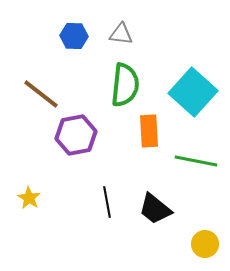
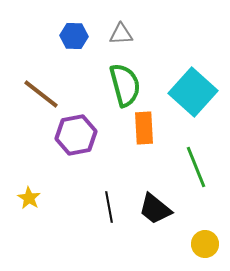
gray triangle: rotated 10 degrees counterclockwise
green semicircle: rotated 21 degrees counterclockwise
orange rectangle: moved 5 px left, 3 px up
green line: moved 6 px down; rotated 57 degrees clockwise
black line: moved 2 px right, 5 px down
